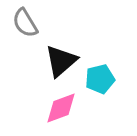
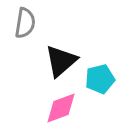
gray semicircle: rotated 140 degrees counterclockwise
